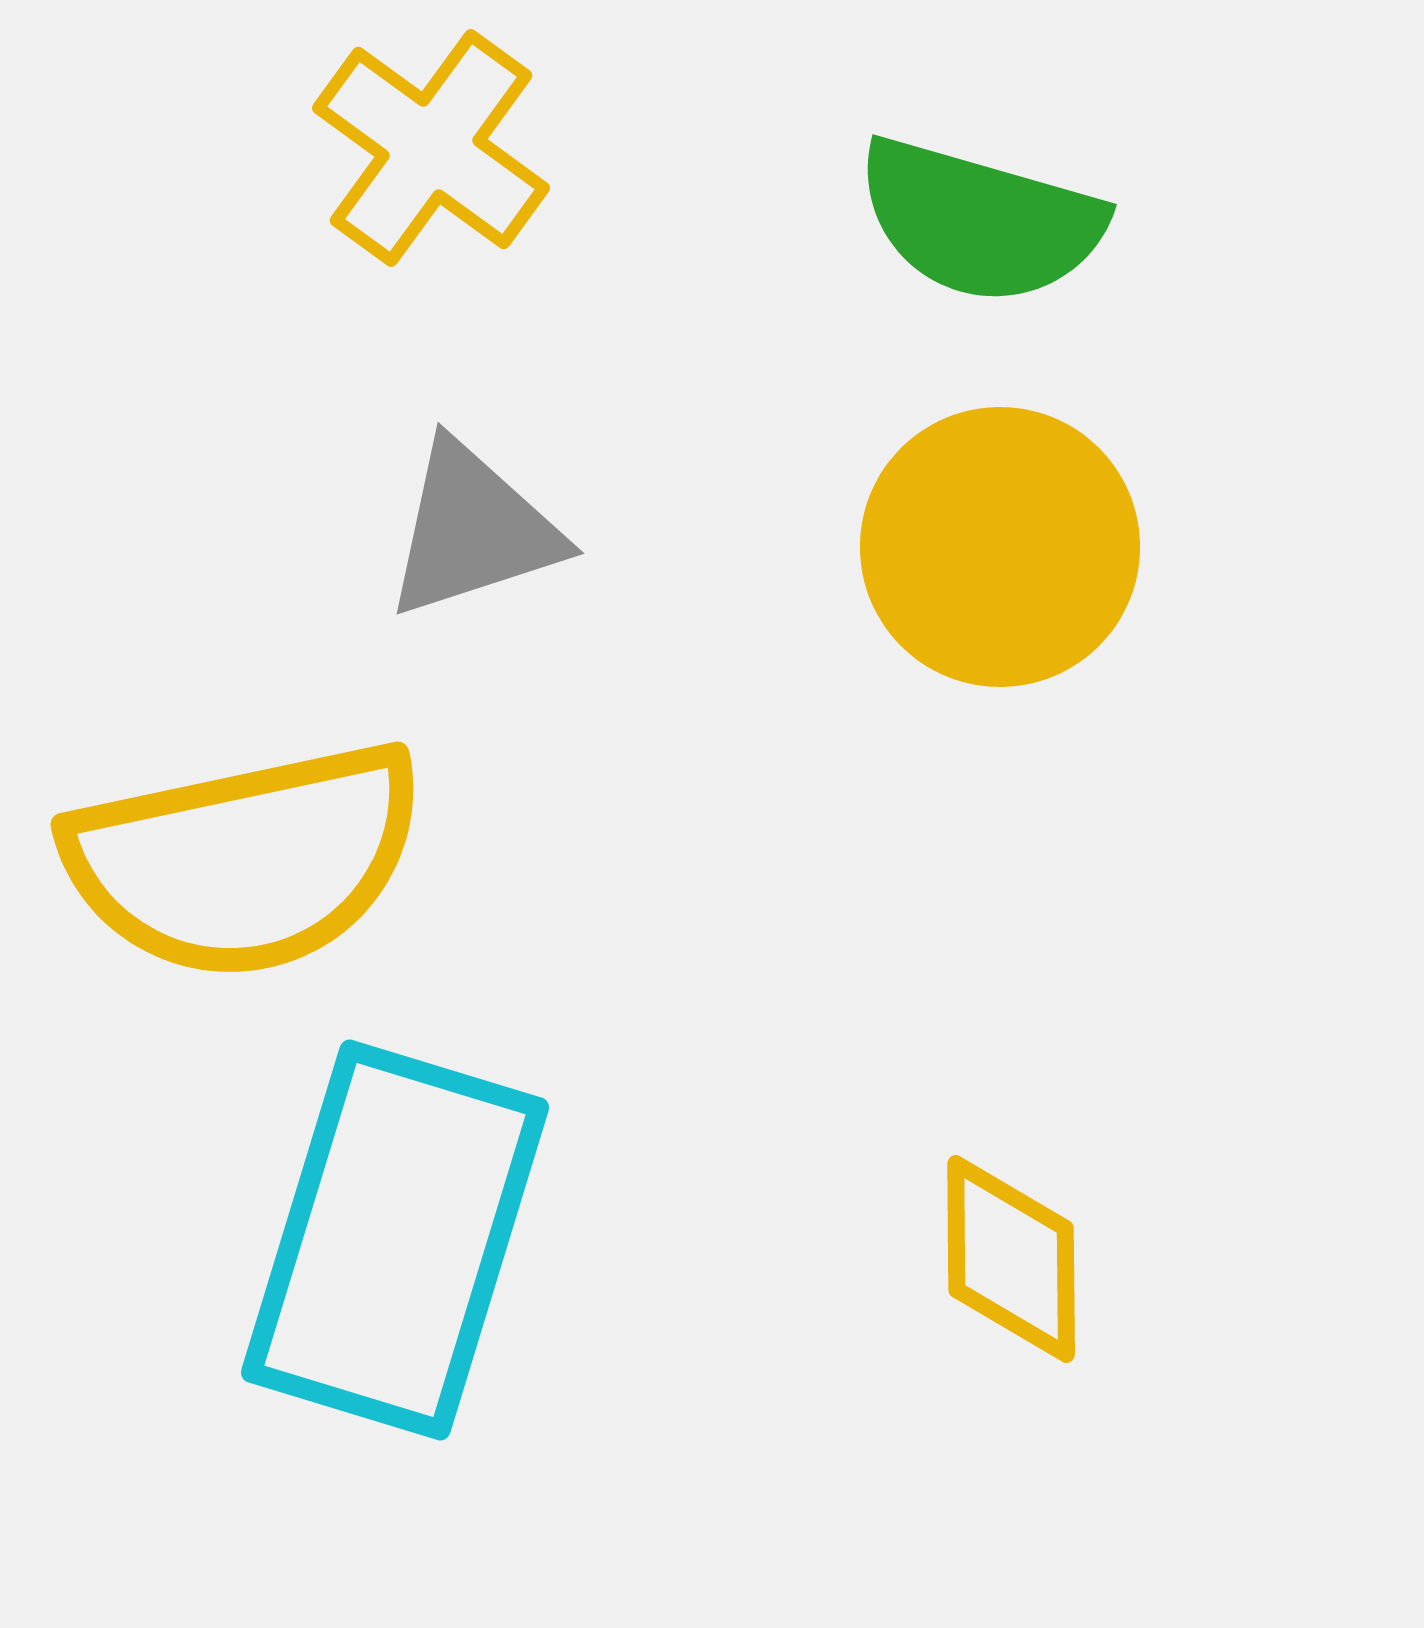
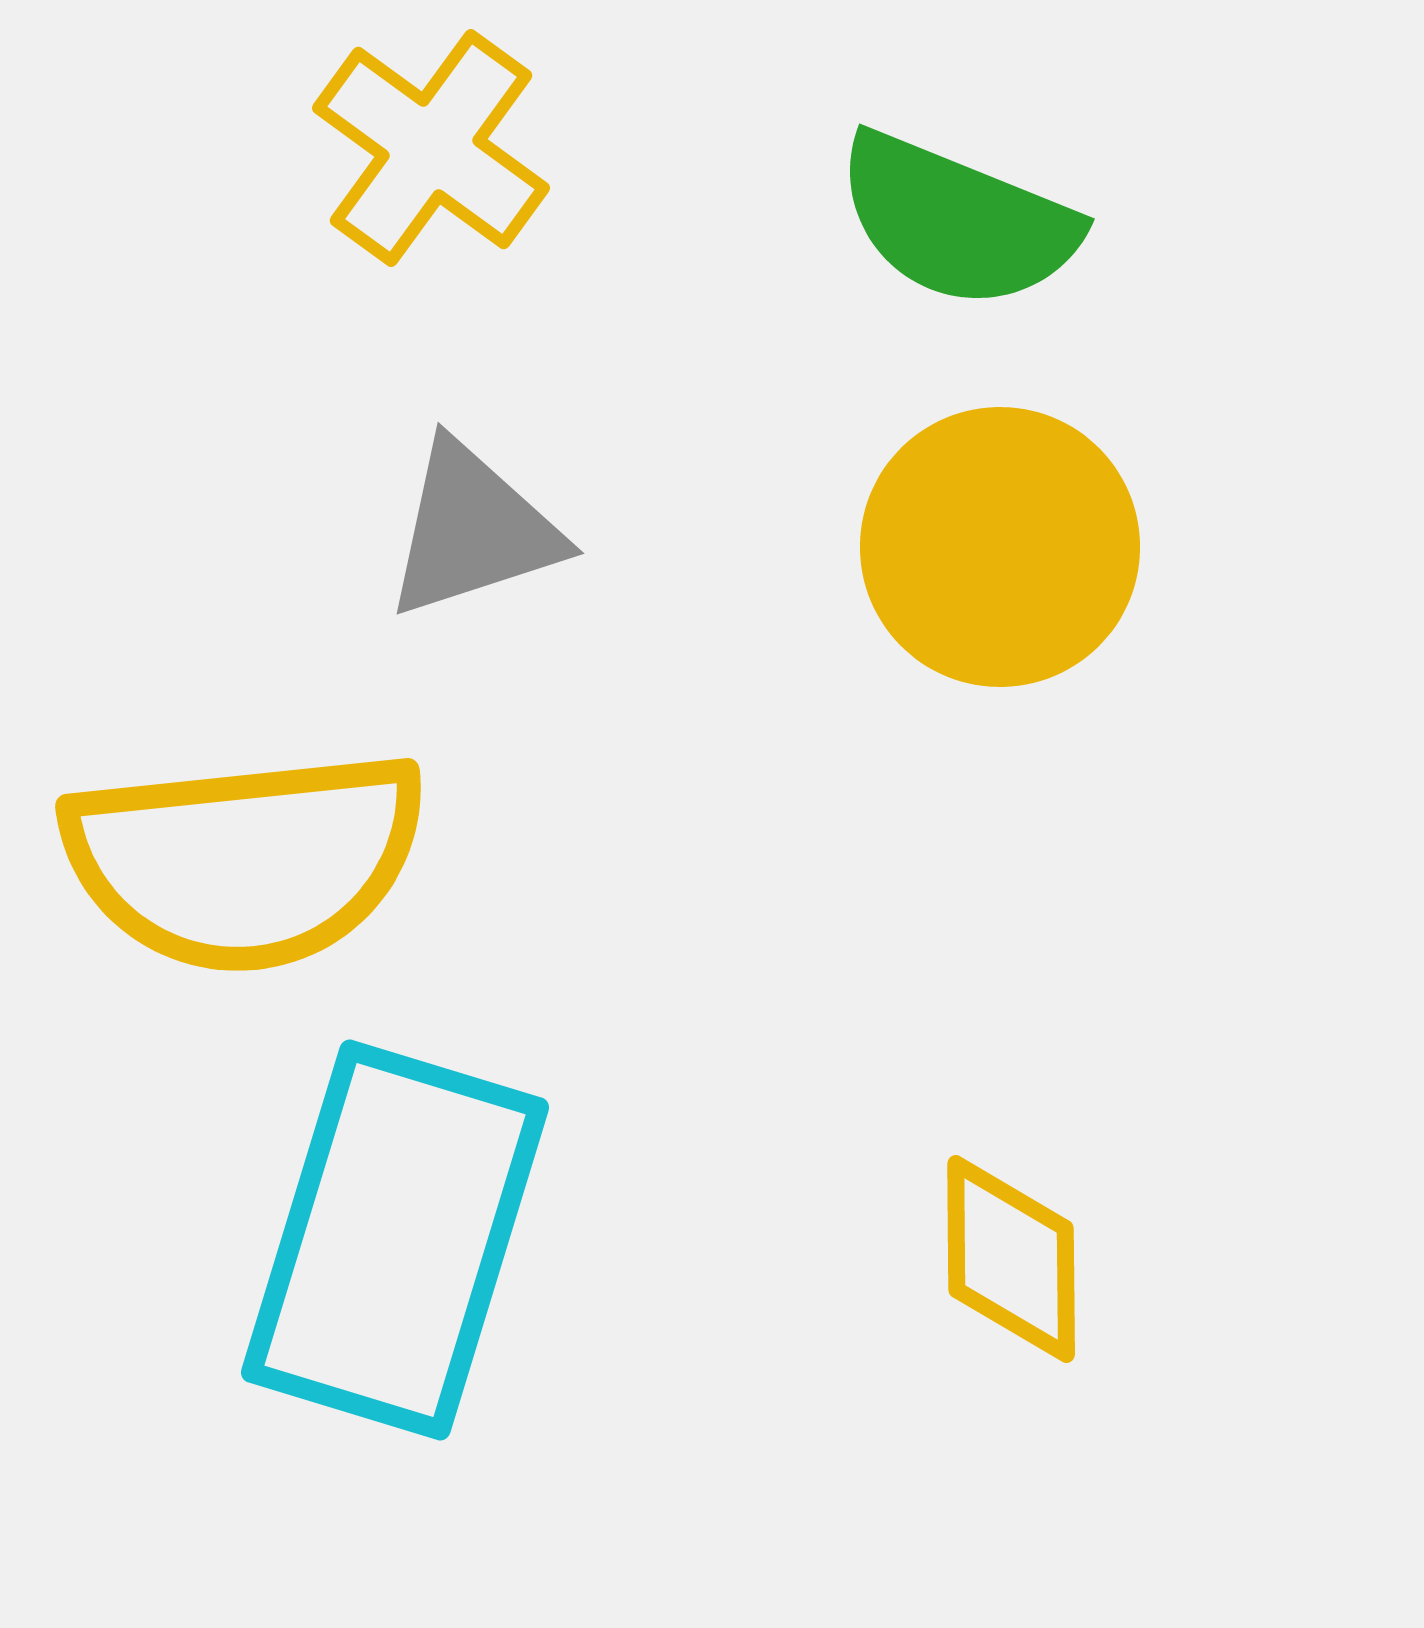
green semicircle: moved 23 px left; rotated 6 degrees clockwise
yellow semicircle: rotated 6 degrees clockwise
